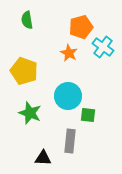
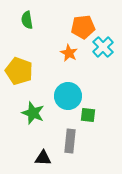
orange pentagon: moved 2 px right; rotated 10 degrees clockwise
cyan cross: rotated 10 degrees clockwise
yellow pentagon: moved 5 px left
green star: moved 3 px right
